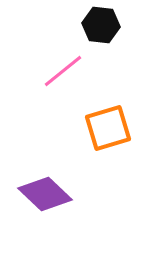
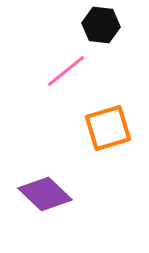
pink line: moved 3 px right
